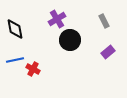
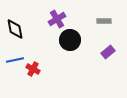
gray rectangle: rotated 64 degrees counterclockwise
